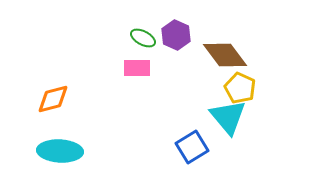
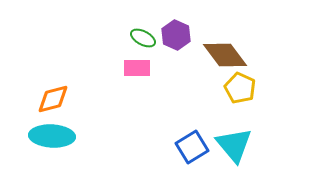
cyan triangle: moved 6 px right, 28 px down
cyan ellipse: moved 8 px left, 15 px up
